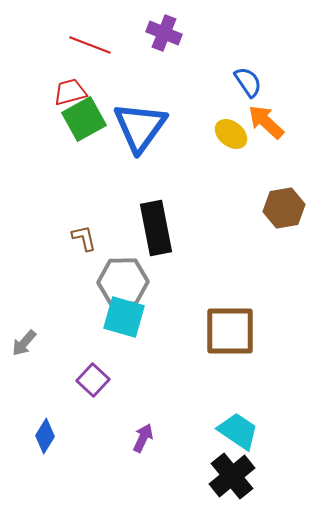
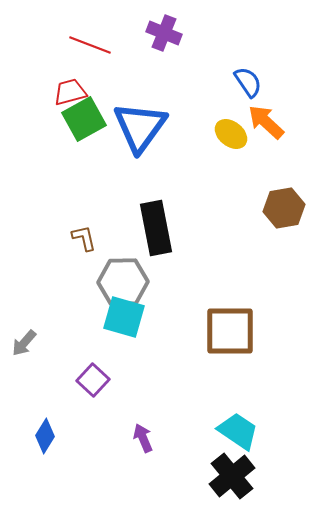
purple arrow: rotated 48 degrees counterclockwise
